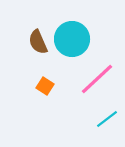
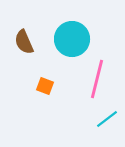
brown semicircle: moved 14 px left
pink line: rotated 33 degrees counterclockwise
orange square: rotated 12 degrees counterclockwise
